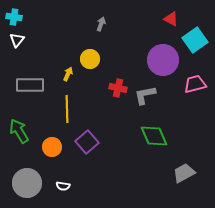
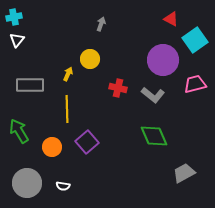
cyan cross: rotated 21 degrees counterclockwise
gray L-shape: moved 8 px right; rotated 130 degrees counterclockwise
